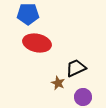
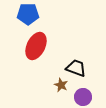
red ellipse: moved 1 px left, 3 px down; rotated 76 degrees counterclockwise
black trapezoid: rotated 45 degrees clockwise
brown star: moved 3 px right, 2 px down
